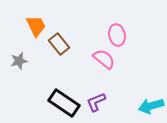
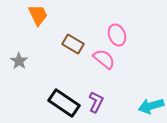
orange trapezoid: moved 2 px right, 11 px up
pink ellipse: rotated 10 degrees counterclockwise
brown rectangle: moved 14 px right; rotated 20 degrees counterclockwise
gray star: rotated 24 degrees counterclockwise
purple L-shape: rotated 140 degrees clockwise
